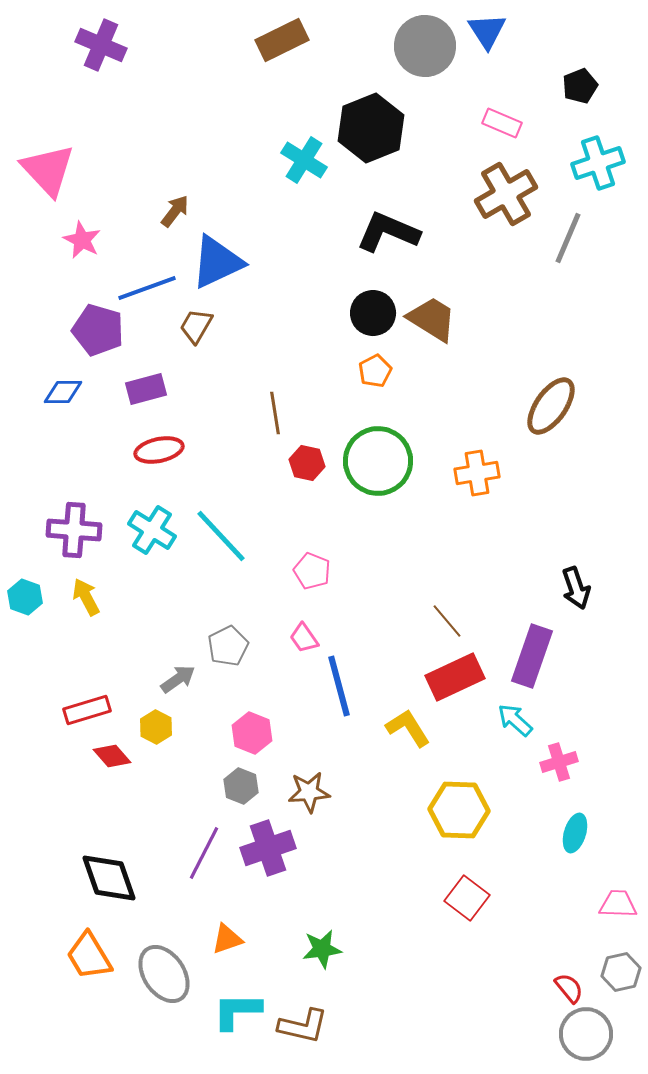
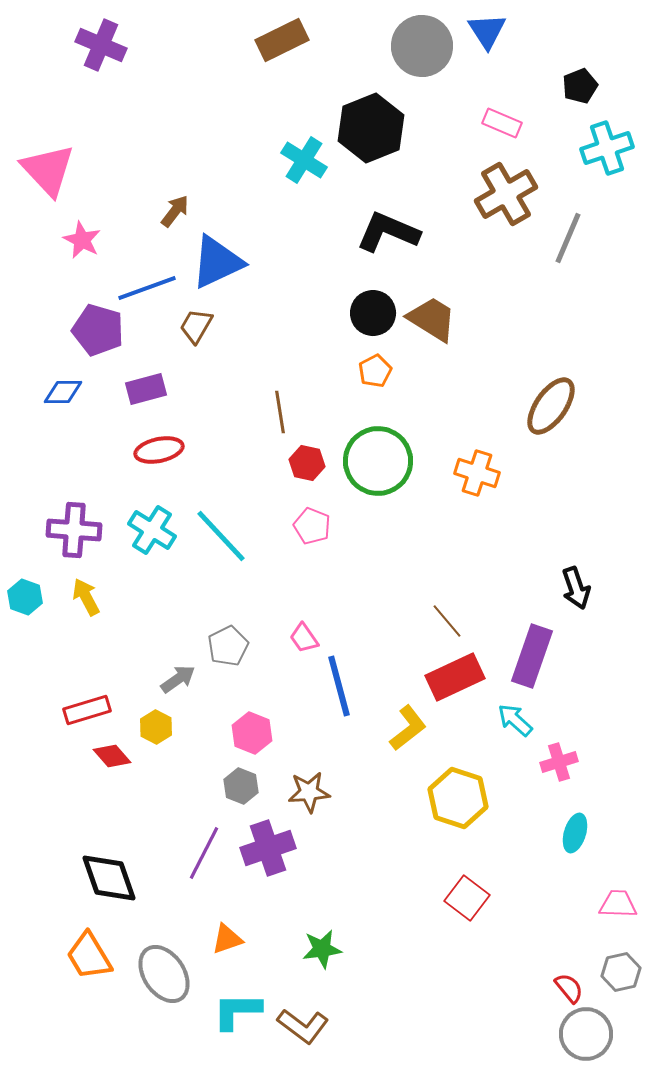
gray circle at (425, 46): moved 3 px left
cyan cross at (598, 163): moved 9 px right, 15 px up
brown line at (275, 413): moved 5 px right, 1 px up
orange cross at (477, 473): rotated 27 degrees clockwise
pink pentagon at (312, 571): moved 45 px up
yellow L-shape at (408, 728): rotated 84 degrees clockwise
yellow hexagon at (459, 810): moved 1 px left, 12 px up; rotated 16 degrees clockwise
brown L-shape at (303, 1026): rotated 24 degrees clockwise
